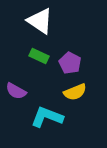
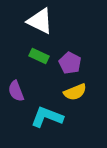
white triangle: rotated 8 degrees counterclockwise
purple semicircle: rotated 40 degrees clockwise
